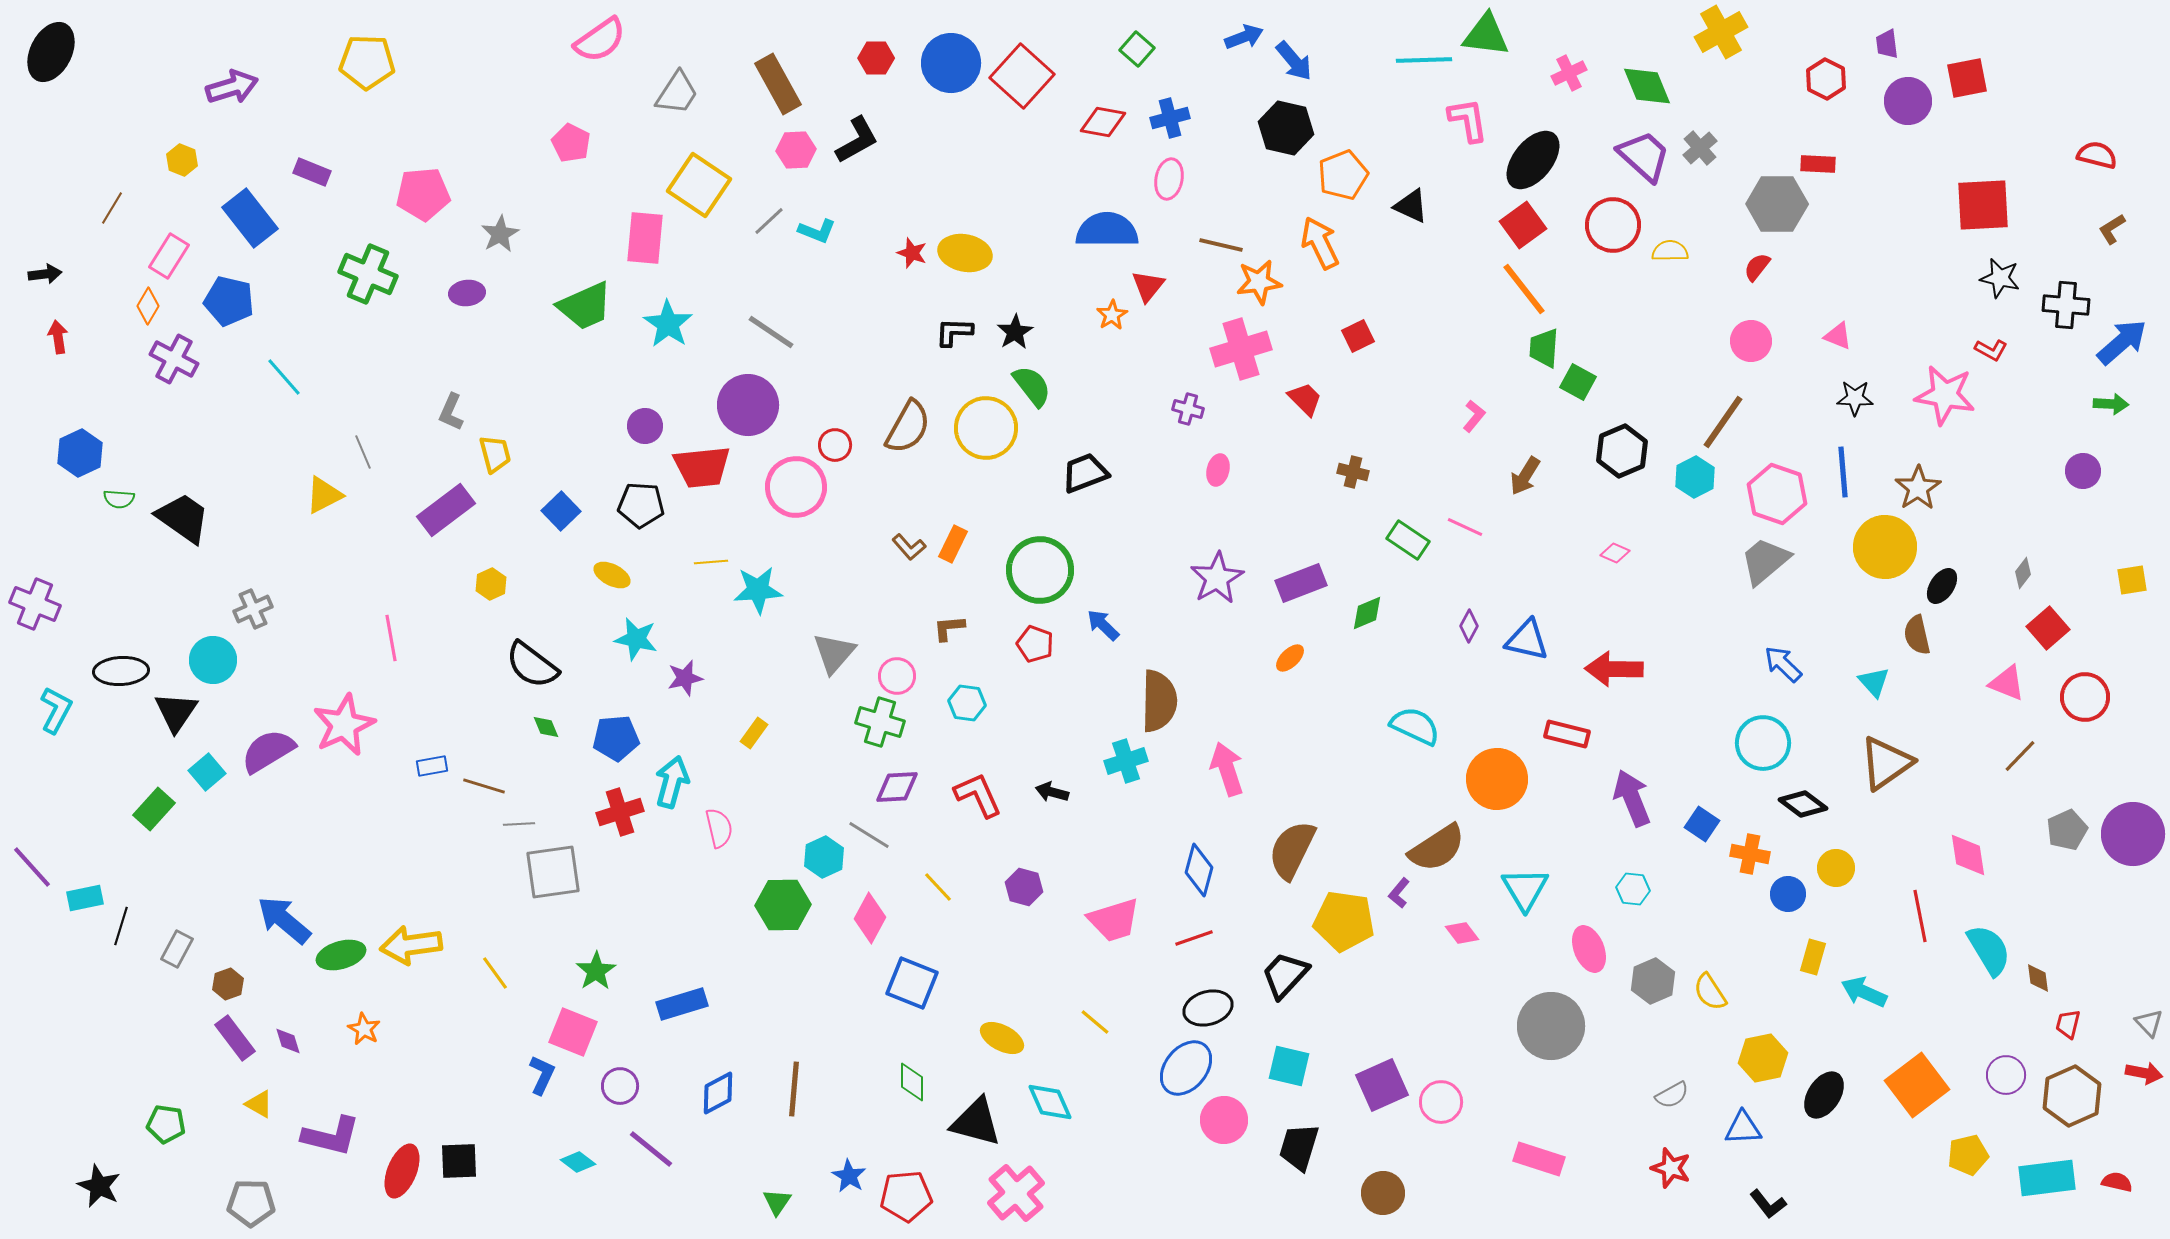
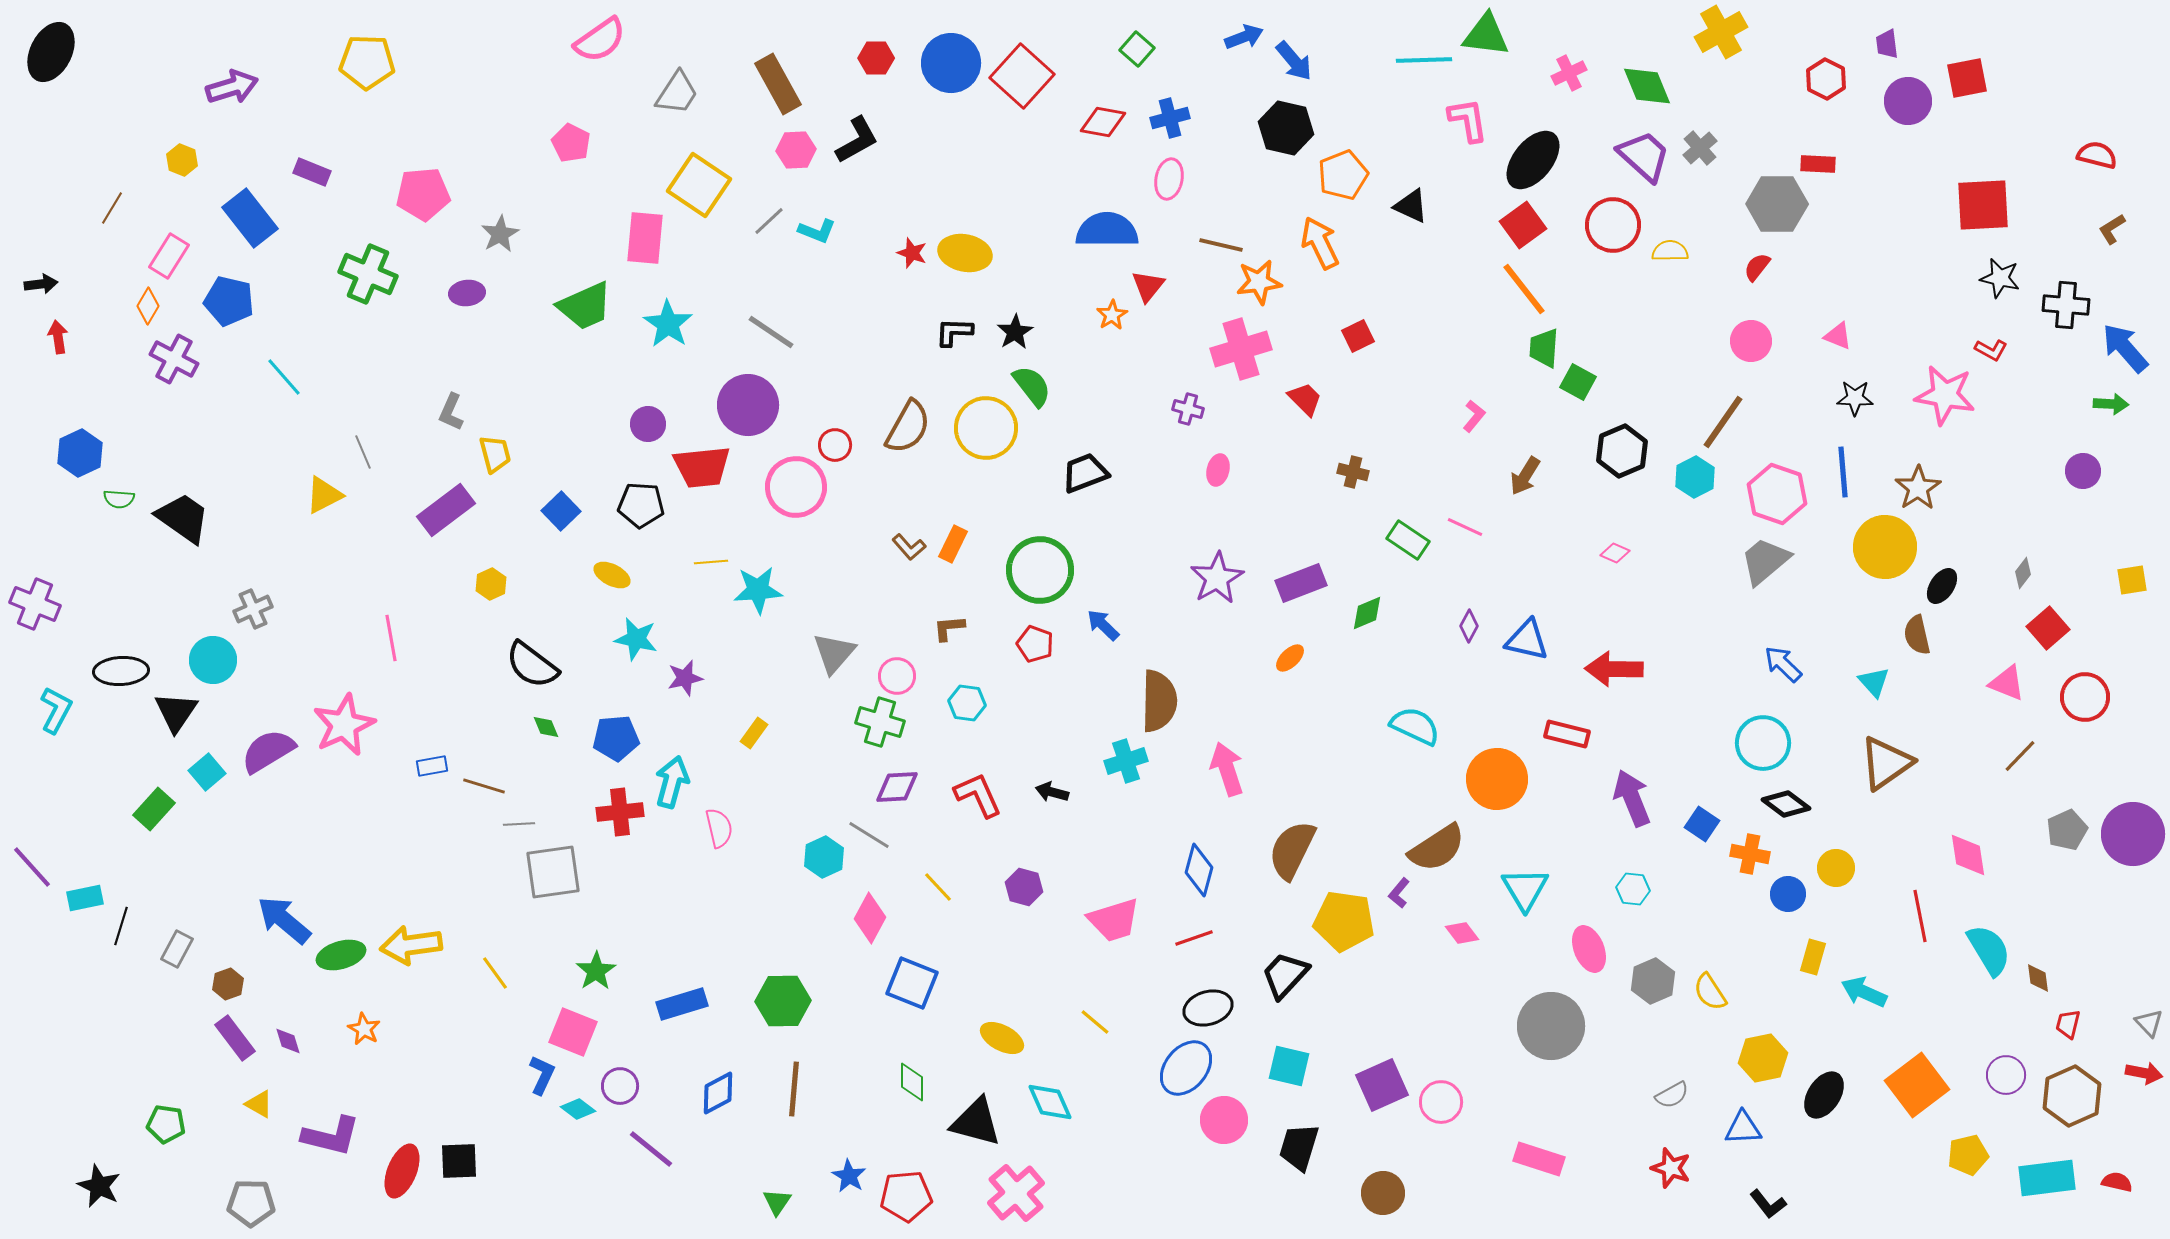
black arrow at (45, 274): moved 4 px left, 10 px down
blue arrow at (2122, 342): moved 3 px right, 6 px down; rotated 90 degrees counterclockwise
purple circle at (645, 426): moved 3 px right, 2 px up
black diamond at (1803, 804): moved 17 px left
red cross at (620, 812): rotated 12 degrees clockwise
green hexagon at (783, 905): moved 96 px down
cyan diamond at (578, 1162): moved 53 px up
